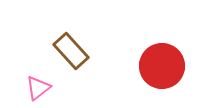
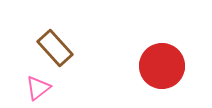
brown rectangle: moved 16 px left, 3 px up
